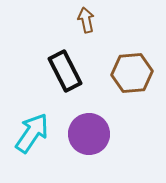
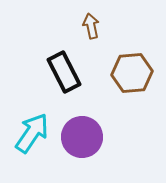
brown arrow: moved 5 px right, 6 px down
black rectangle: moved 1 px left, 1 px down
purple circle: moved 7 px left, 3 px down
